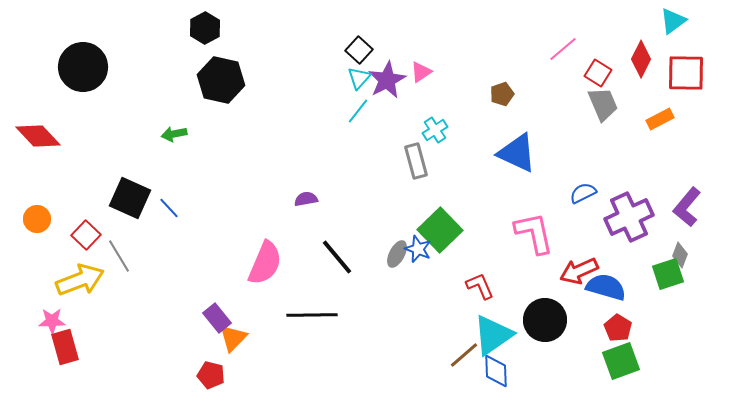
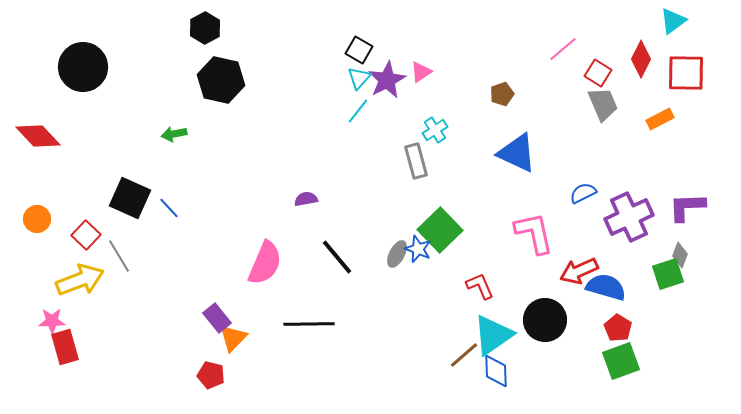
black square at (359, 50): rotated 12 degrees counterclockwise
purple L-shape at (687, 207): rotated 48 degrees clockwise
black line at (312, 315): moved 3 px left, 9 px down
